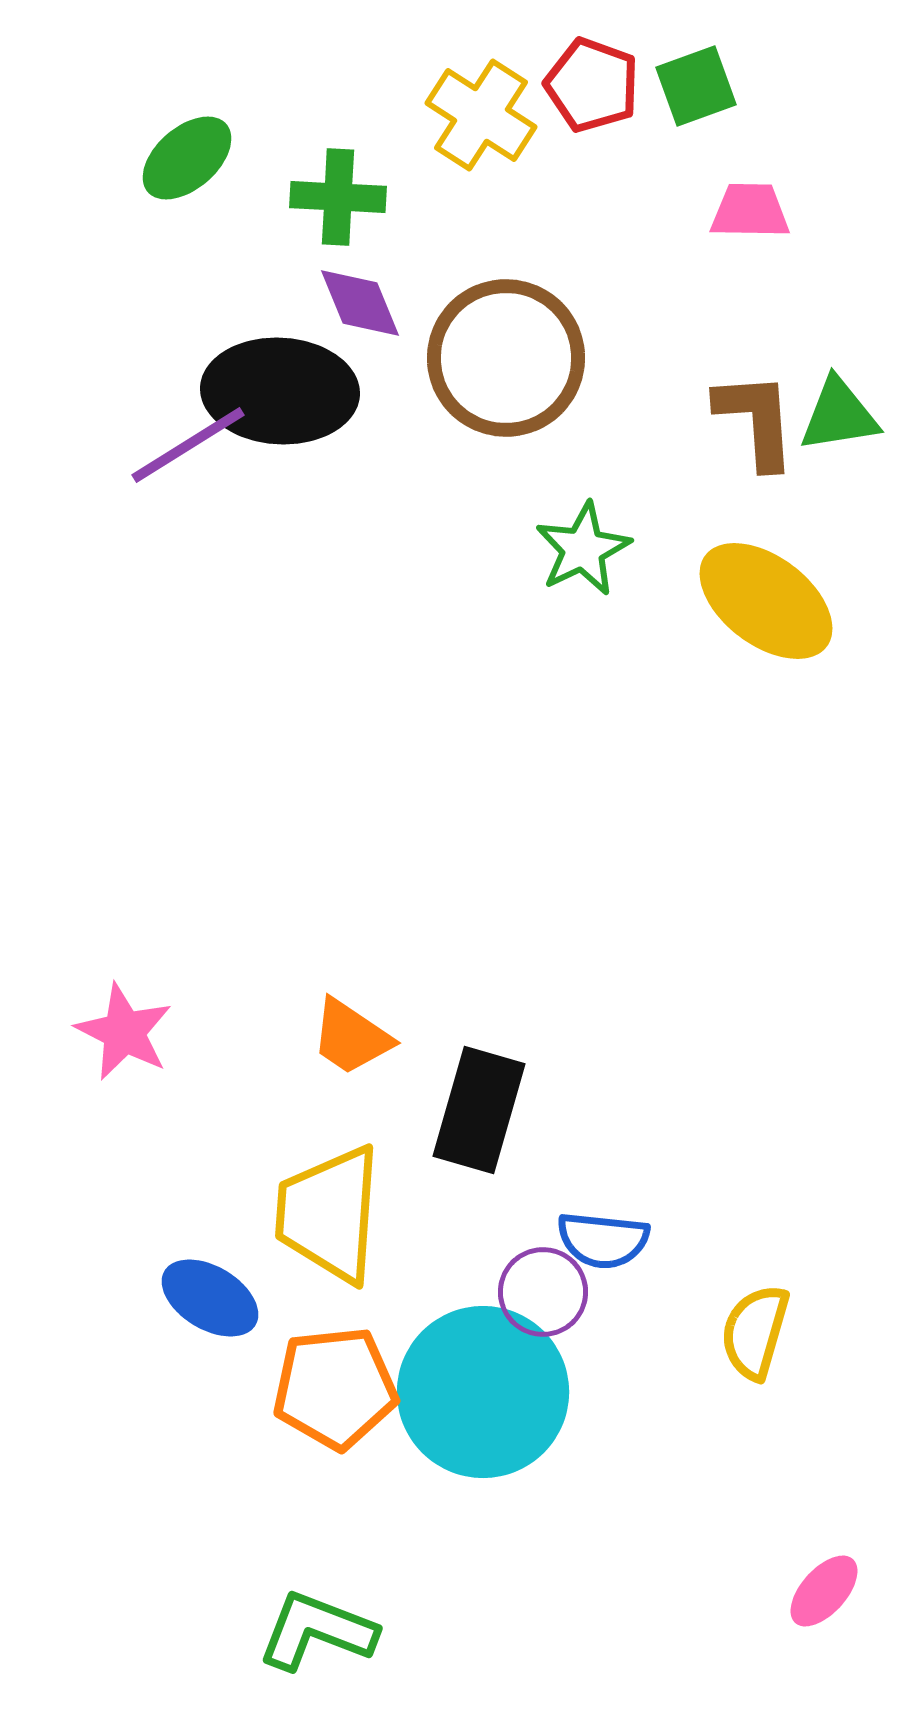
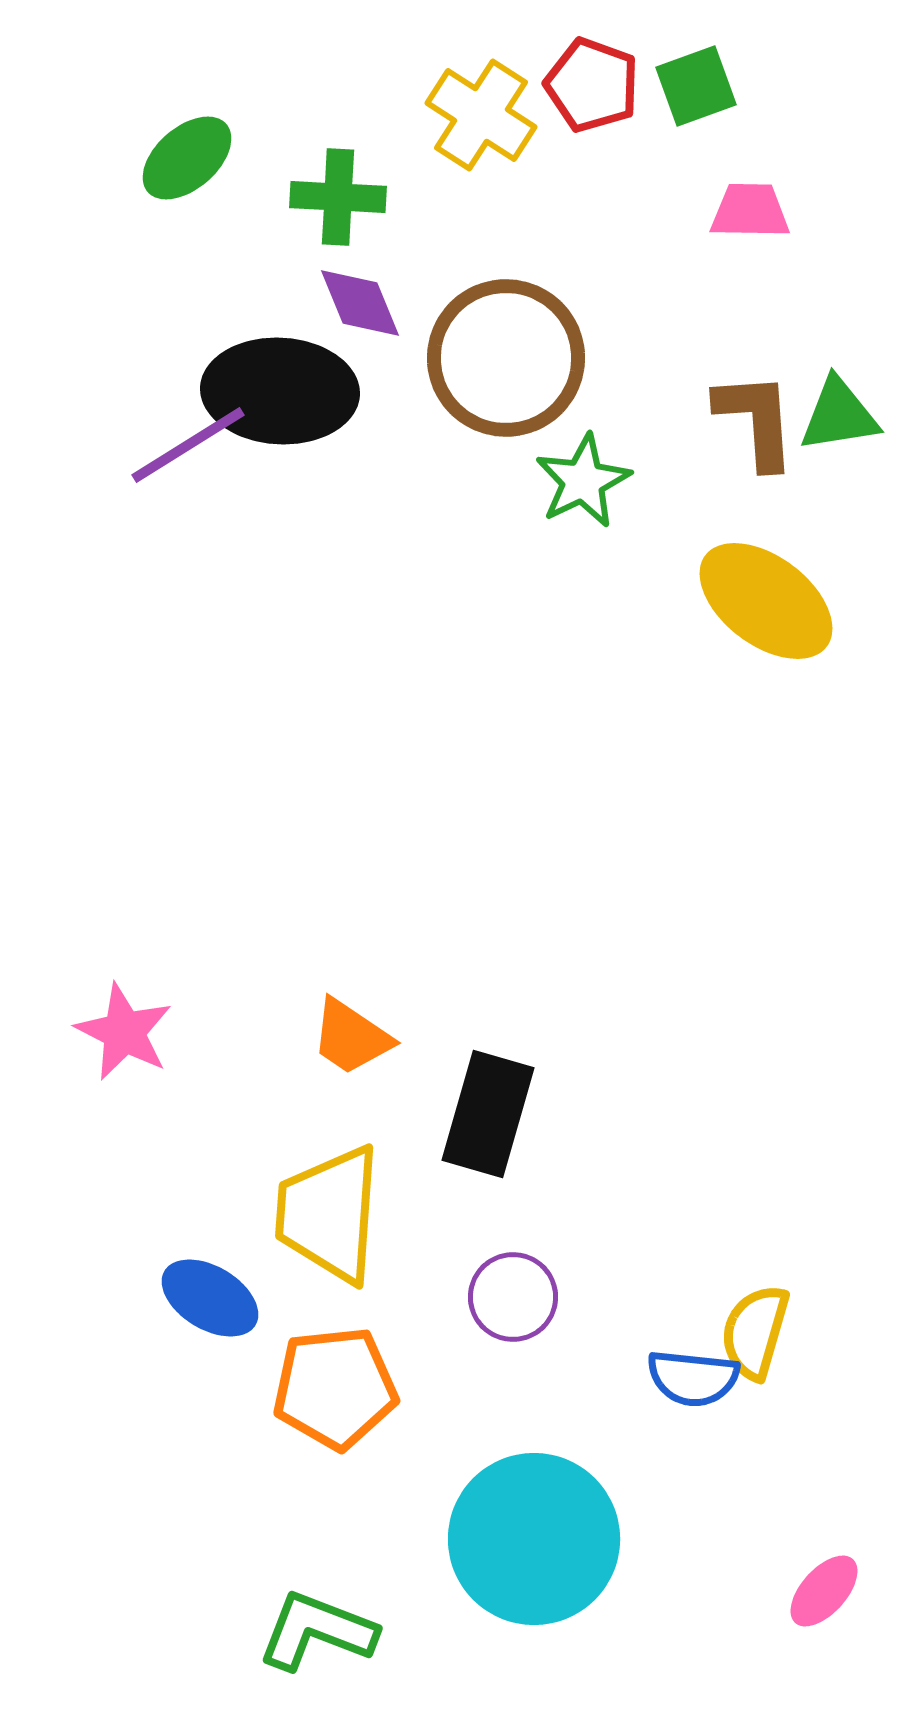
green star: moved 68 px up
black rectangle: moved 9 px right, 4 px down
blue semicircle: moved 90 px right, 138 px down
purple circle: moved 30 px left, 5 px down
cyan circle: moved 51 px right, 147 px down
